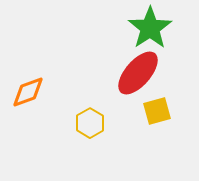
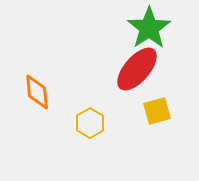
green star: moved 1 px left
red ellipse: moved 1 px left, 4 px up
orange diamond: moved 9 px right; rotated 75 degrees counterclockwise
